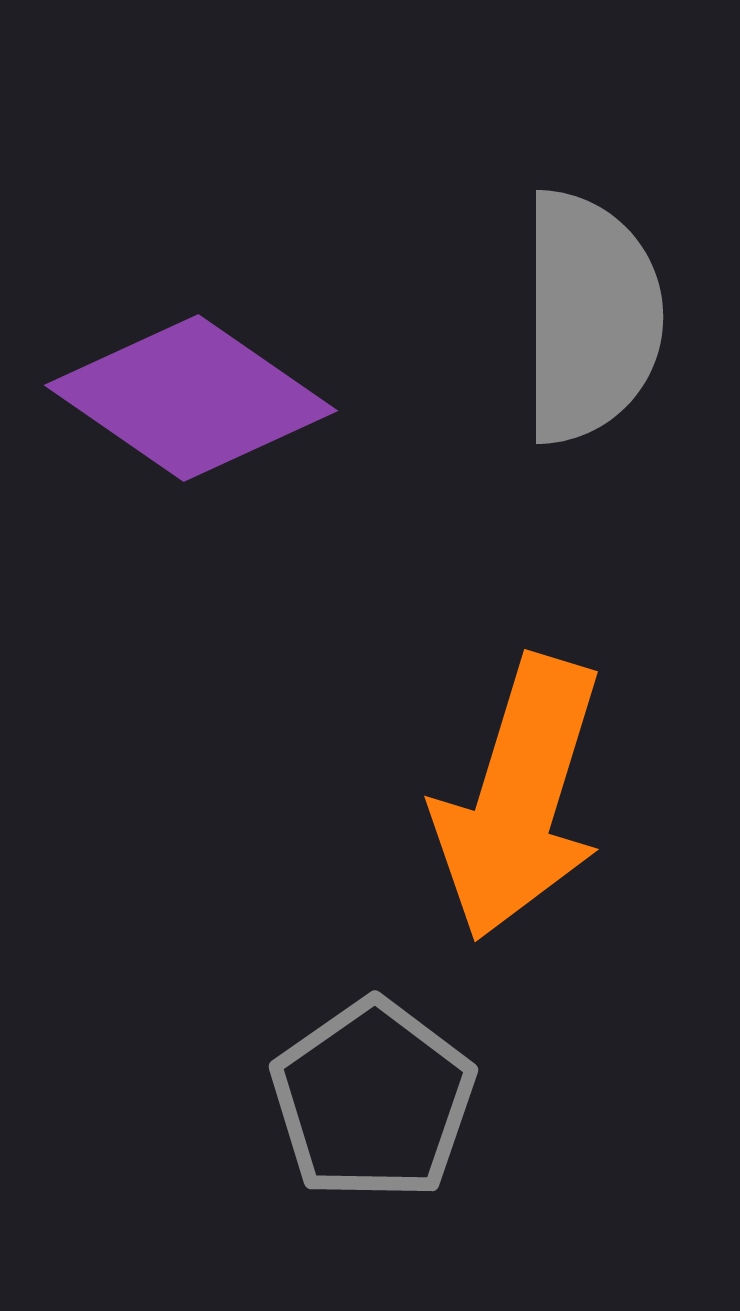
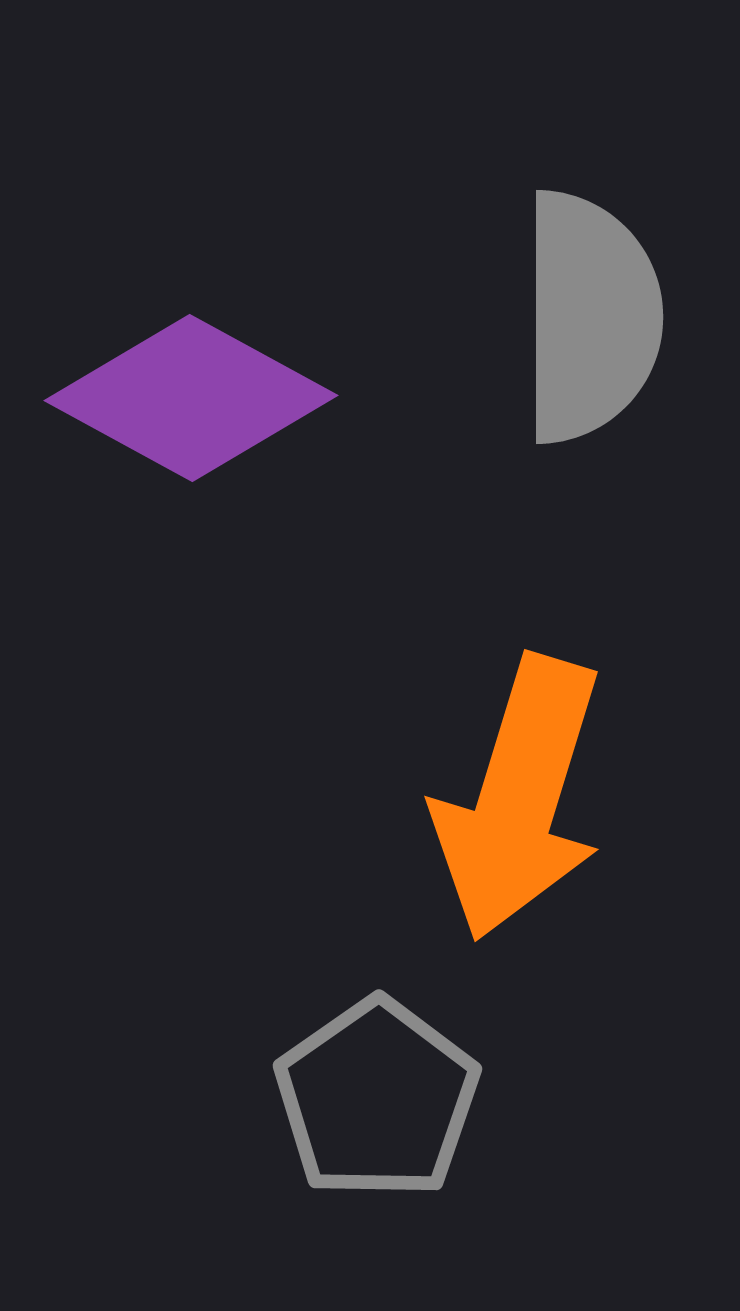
purple diamond: rotated 6 degrees counterclockwise
gray pentagon: moved 4 px right, 1 px up
